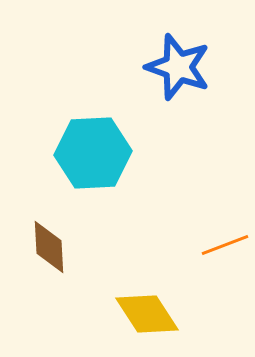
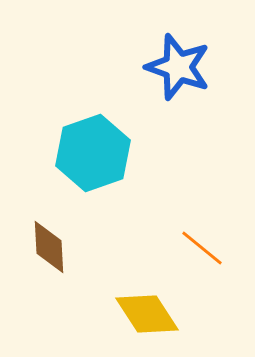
cyan hexagon: rotated 16 degrees counterclockwise
orange line: moved 23 px left, 3 px down; rotated 60 degrees clockwise
